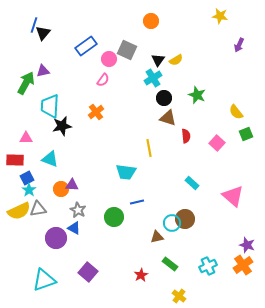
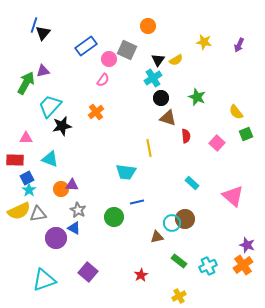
yellow star at (220, 16): moved 16 px left, 26 px down
orange circle at (151, 21): moved 3 px left, 5 px down
green star at (197, 95): moved 2 px down
black circle at (164, 98): moved 3 px left
cyan trapezoid at (50, 106): rotated 40 degrees clockwise
gray triangle at (38, 209): moved 5 px down
green rectangle at (170, 264): moved 9 px right, 3 px up
yellow cross at (179, 296): rotated 24 degrees clockwise
